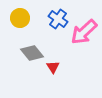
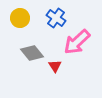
blue cross: moved 2 px left, 1 px up
pink arrow: moved 7 px left, 10 px down
red triangle: moved 2 px right, 1 px up
